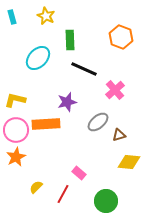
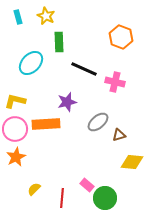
cyan rectangle: moved 6 px right
green rectangle: moved 11 px left, 2 px down
cyan ellipse: moved 7 px left, 5 px down
pink cross: moved 8 px up; rotated 36 degrees counterclockwise
yellow L-shape: moved 1 px down
pink circle: moved 1 px left, 1 px up
yellow diamond: moved 3 px right
pink rectangle: moved 8 px right, 12 px down
yellow semicircle: moved 2 px left, 2 px down
red line: moved 1 px left, 4 px down; rotated 24 degrees counterclockwise
green circle: moved 1 px left, 3 px up
